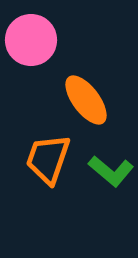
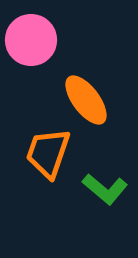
orange trapezoid: moved 6 px up
green L-shape: moved 6 px left, 18 px down
